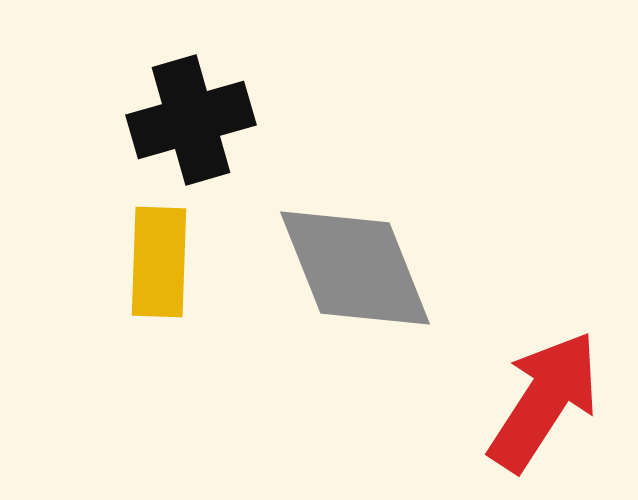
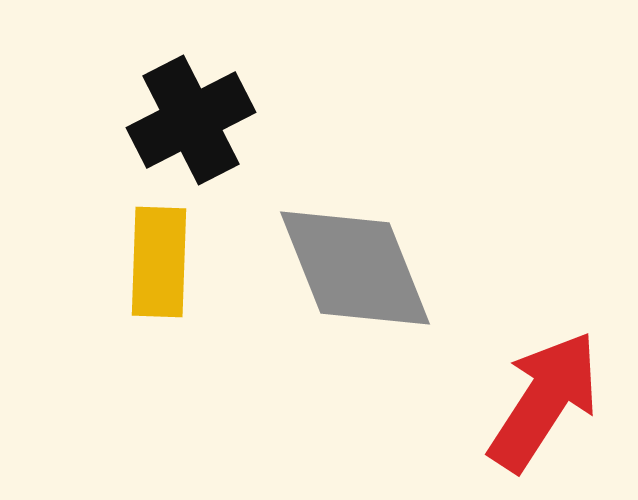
black cross: rotated 11 degrees counterclockwise
